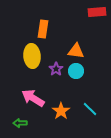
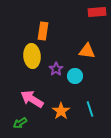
orange rectangle: moved 2 px down
orange triangle: moved 11 px right
cyan circle: moved 1 px left, 5 px down
pink arrow: moved 1 px left, 1 px down
cyan line: rotated 28 degrees clockwise
green arrow: rotated 32 degrees counterclockwise
